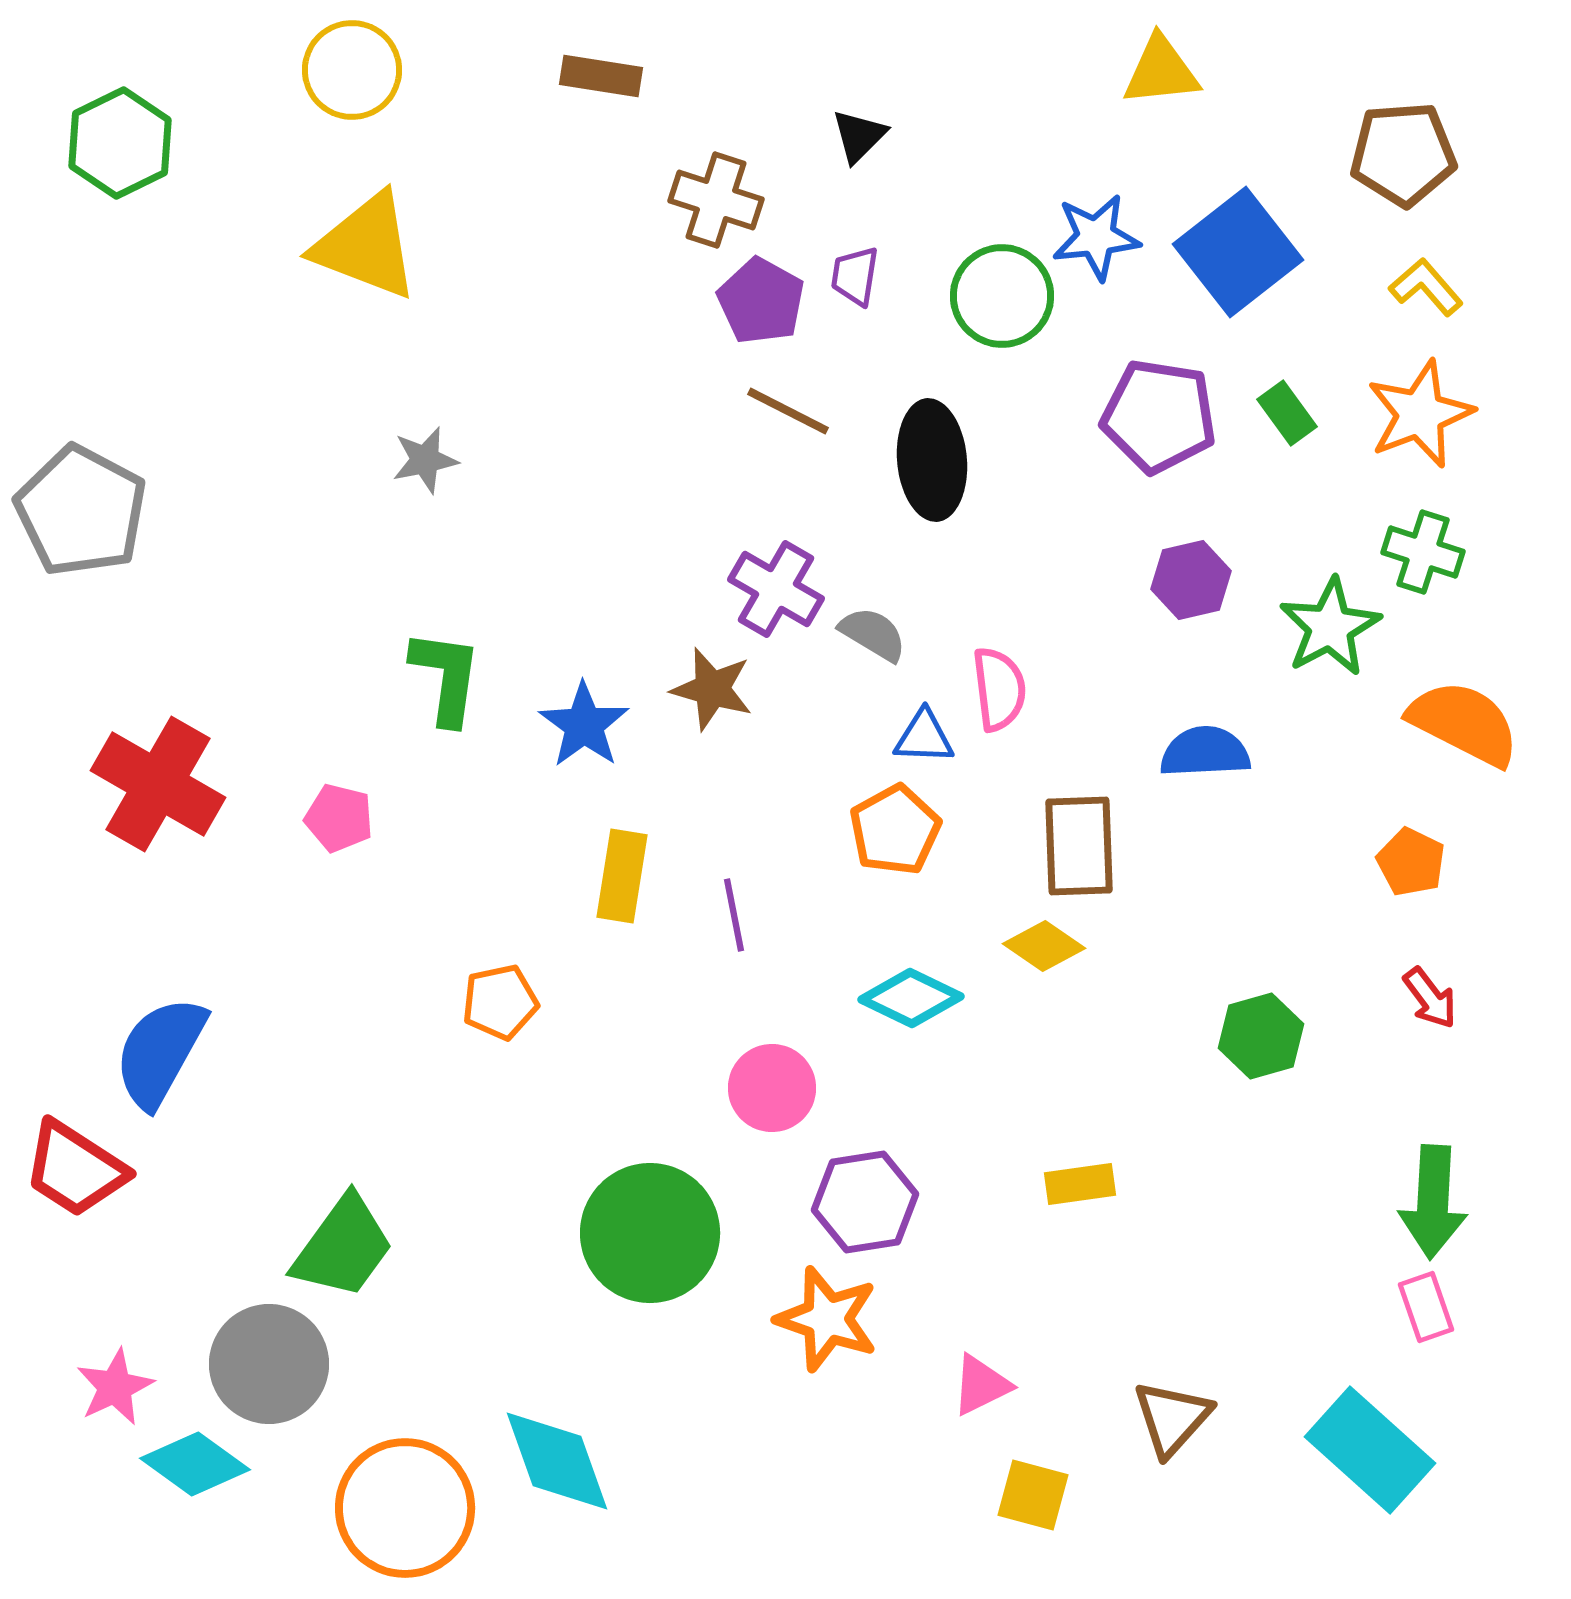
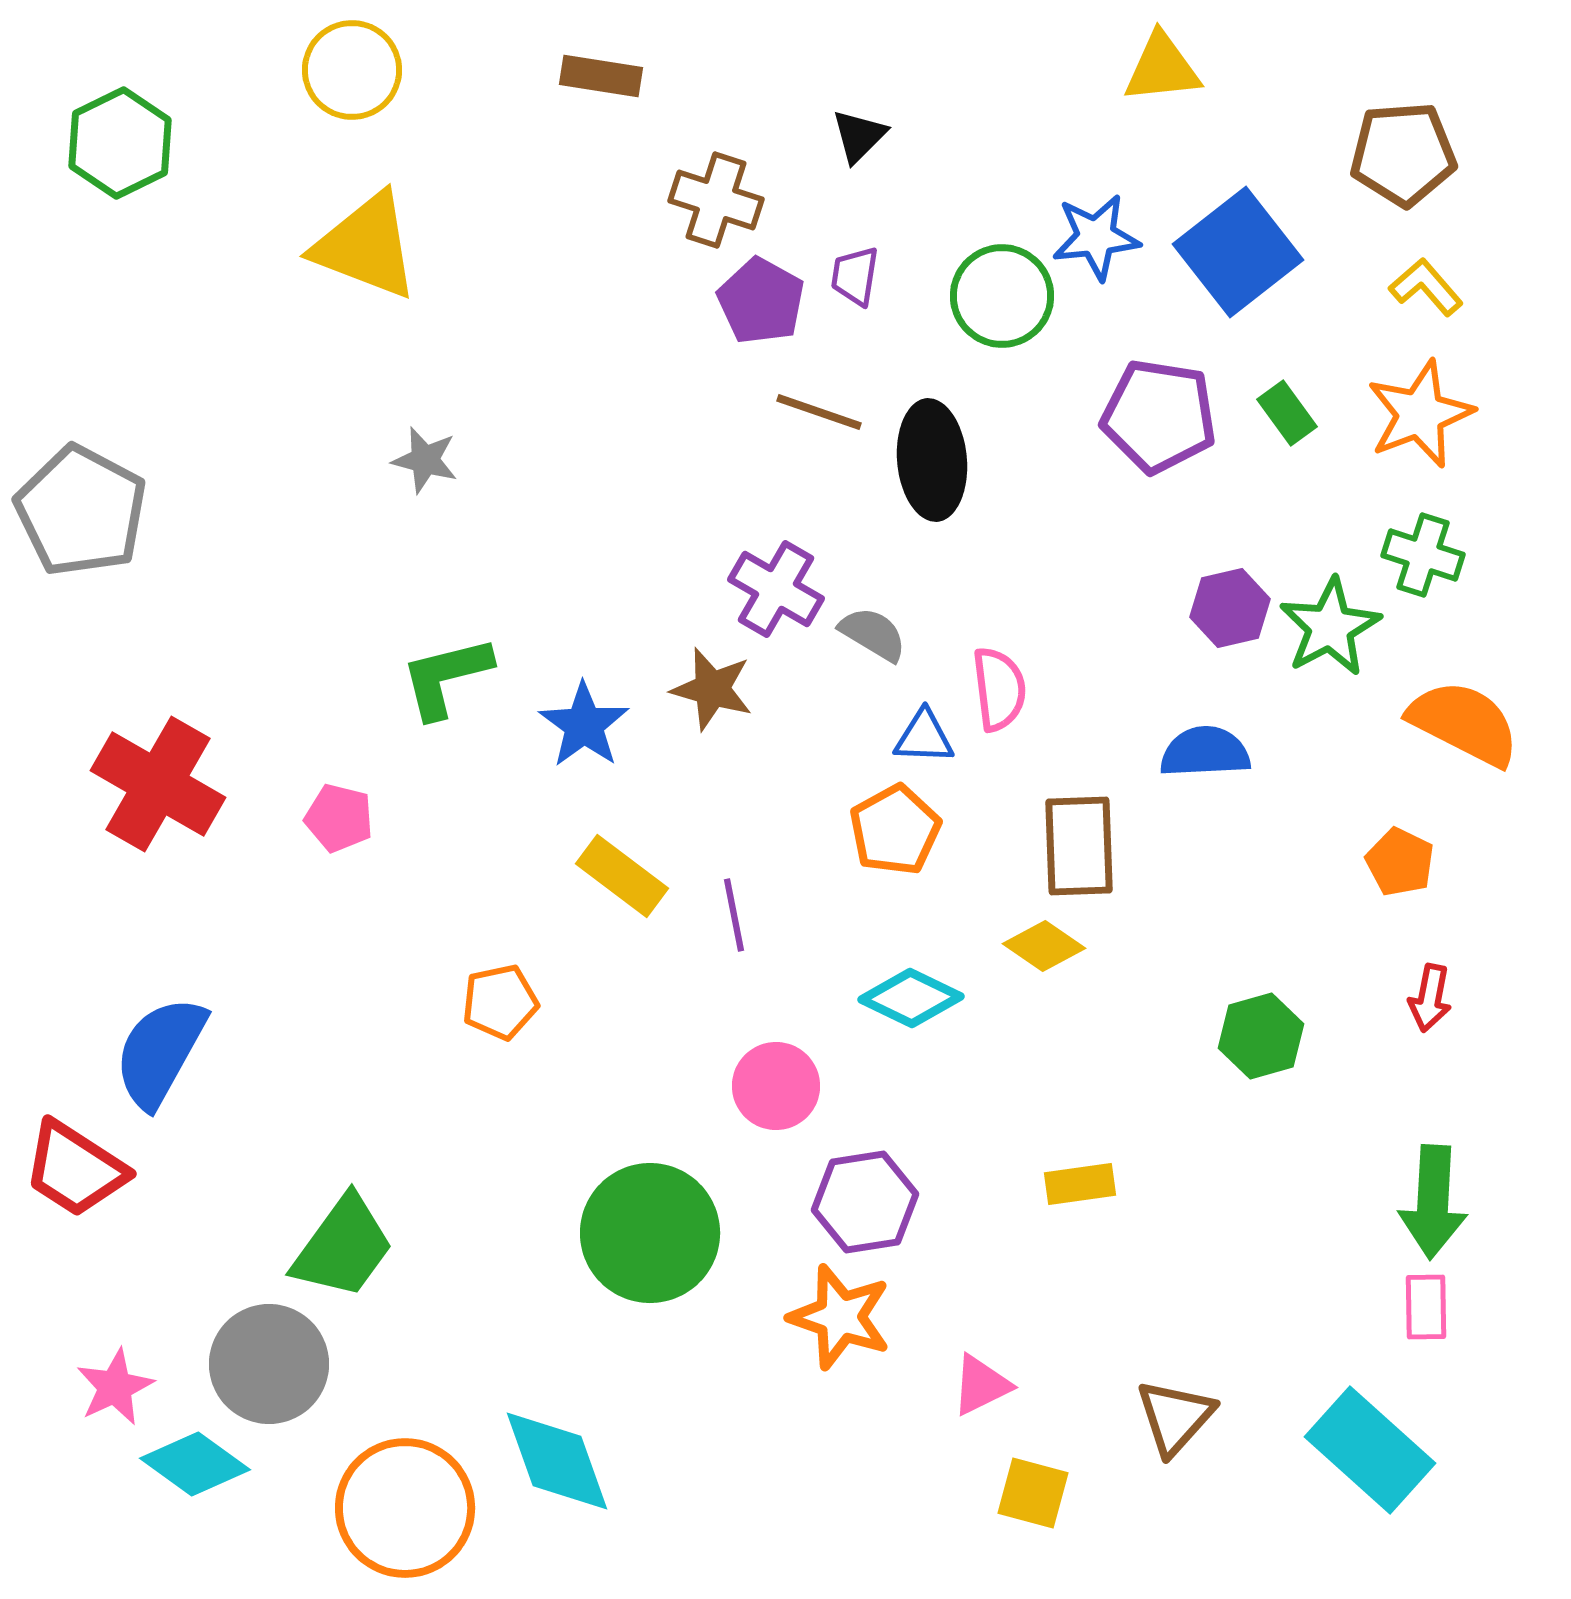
yellow triangle at (1161, 71): moved 1 px right, 3 px up
brown line at (788, 411): moved 31 px right, 1 px down; rotated 8 degrees counterclockwise
gray star at (425, 460): rotated 26 degrees clockwise
green cross at (1423, 552): moved 3 px down
purple hexagon at (1191, 580): moved 39 px right, 28 px down
green L-shape at (446, 677): rotated 112 degrees counterclockwise
orange pentagon at (1411, 862): moved 11 px left
yellow rectangle at (622, 876): rotated 62 degrees counterclockwise
red arrow at (1430, 998): rotated 48 degrees clockwise
pink circle at (772, 1088): moved 4 px right, 2 px up
pink rectangle at (1426, 1307): rotated 18 degrees clockwise
orange star at (827, 1319): moved 13 px right, 2 px up
brown triangle at (1172, 1418): moved 3 px right, 1 px up
yellow square at (1033, 1495): moved 2 px up
